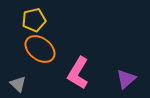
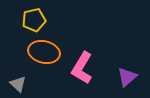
orange ellipse: moved 4 px right, 3 px down; rotated 24 degrees counterclockwise
pink L-shape: moved 4 px right, 5 px up
purple triangle: moved 1 px right, 2 px up
